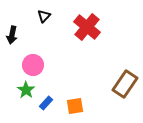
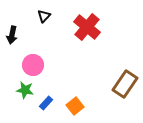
green star: moved 1 px left; rotated 24 degrees counterclockwise
orange square: rotated 30 degrees counterclockwise
